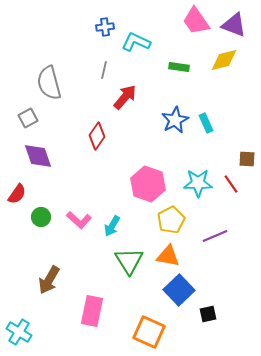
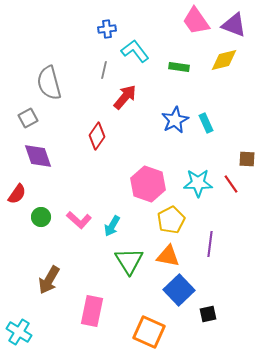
blue cross: moved 2 px right, 2 px down
cyan L-shape: moved 1 px left, 9 px down; rotated 28 degrees clockwise
purple line: moved 5 px left, 8 px down; rotated 60 degrees counterclockwise
